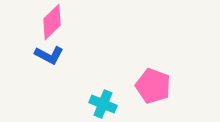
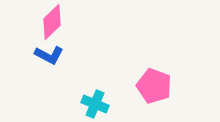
pink pentagon: moved 1 px right
cyan cross: moved 8 px left
